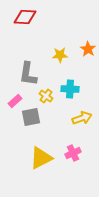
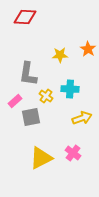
pink cross: rotated 28 degrees counterclockwise
